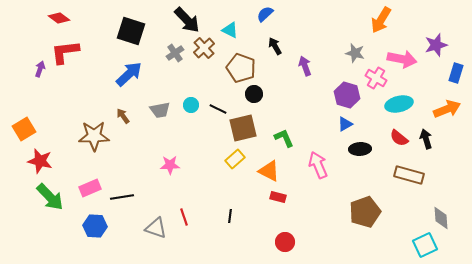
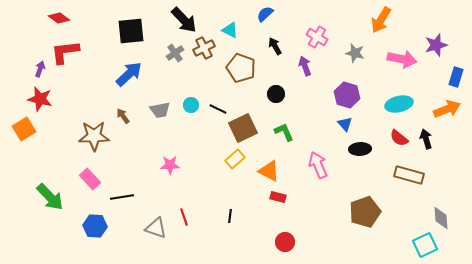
black arrow at (187, 20): moved 3 px left
black square at (131, 31): rotated 24 degrees counterclockwise
brown cross at (204, 48): rotated 15 degrees clockwise
blue rectangle at (456, 73): moved 4 px down
pink cross at (376, 78): moved 59 px left, 41 px up
black circle at (254, 94): moved 22 px right
blue triangle at (345, 124): rotated 42 degrees counterclockwise
brown square at (243, 128): rotated 12 degrees counterclockwise
green L-shape at (284, 138): moved 6 px up
red star at (40, 161): moved 62 px up
pink rectangle at (90, 188): moved 9 px up; rotated 70 degrees clockwise
